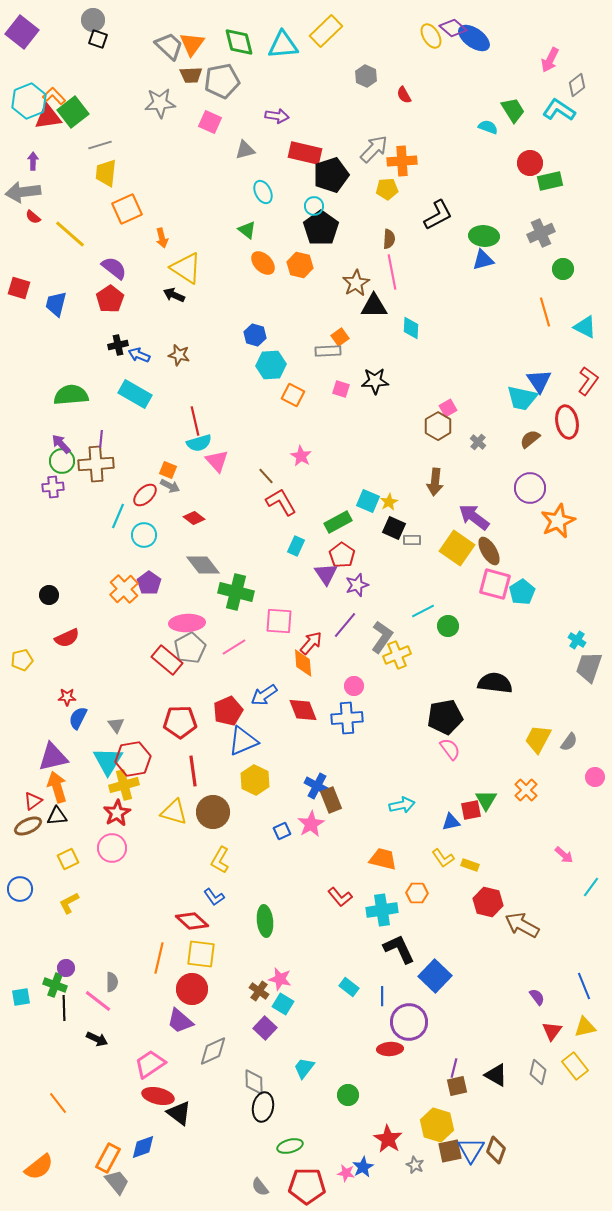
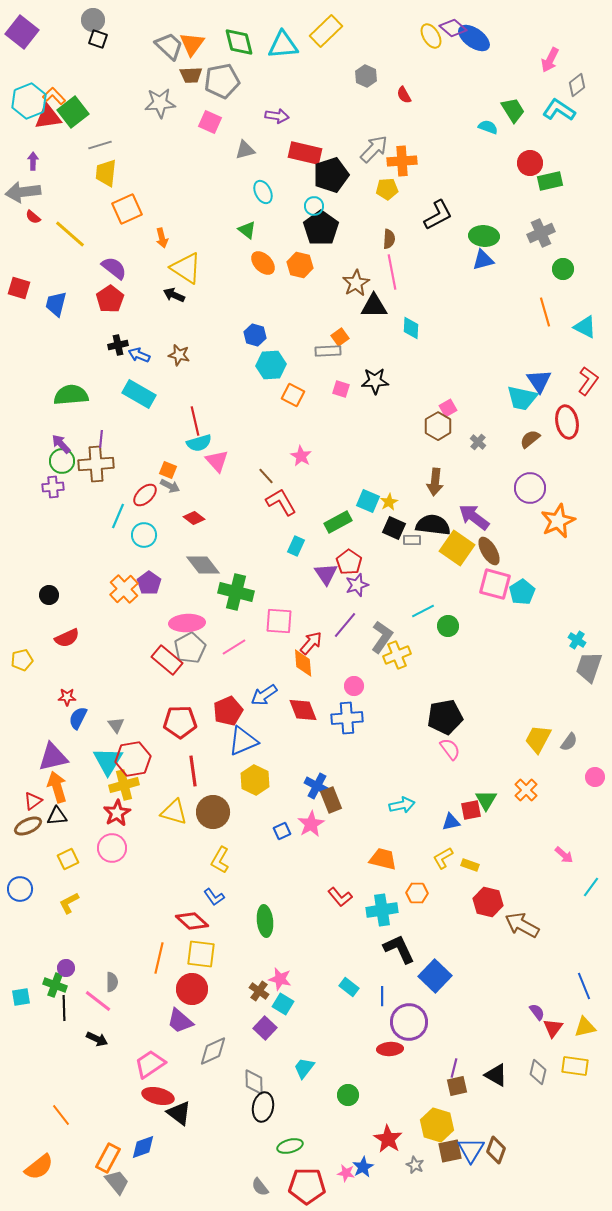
cyan rectangle at (135, 394): moved 4 px right
red pentagon at (342, 555): moved 7 px right, 7 px down
black semicircle at (495, 683): moved 62 px left, 158 px up
yellow L-shape at (443, 858): rotated 95 degrees clockwise
purple semicircle at (537, 997): moved 15 px down
red triangle at (552, 1031): moved 1 px right, 3 px up
yellow rectangle at (575, 1066): rotated 44 degrees counterclockwise
orange line at (58, 1103): moved 3 px right, 12 px down
